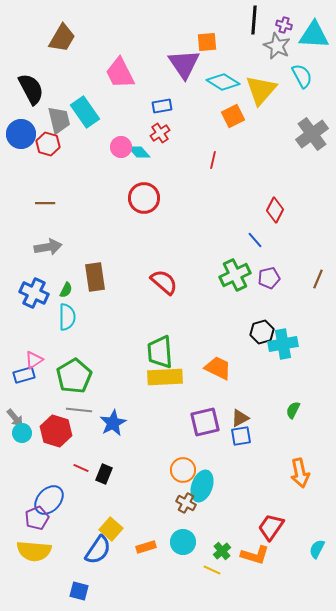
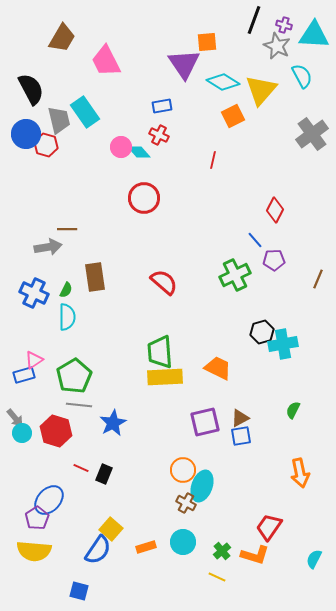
black line at (254, 20): rotated 16 degrees clockwise
pink trapezoid at (120, 73): moved 14 px left, 12 px up
red cross at (160, 133): moved 1 px left, 2 px down; rotated 30 degrees counterclockwise
blue circle at (21, 134): moved 5 px right
red hexagon at (48, 144): moved 2 px left, 1 px down
brown line at (45, 203): moved 22 px right, 26 px down
purple pentagon at (269, 278): moved 5 px right, 18 px up; rotated 10 degrees clockwise
gray line at (79, 410): moved 5 px up
purple pentagon at (37, 518): rotated 10 degrees counterclockwise
red trapezoid at (271, 527): moved 2 px left
cyan semicircle at (317, 549): moved 3 px left, 10 px down
yellow line at (212, 570): moved 5 px right, 7 px down
